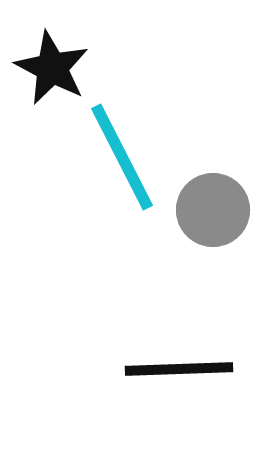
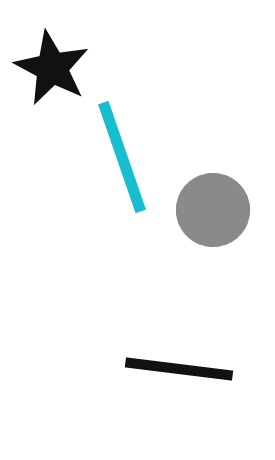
cyan line: rotated 8 degrees clockwise
black line: rotated 9 degrees clockwise
